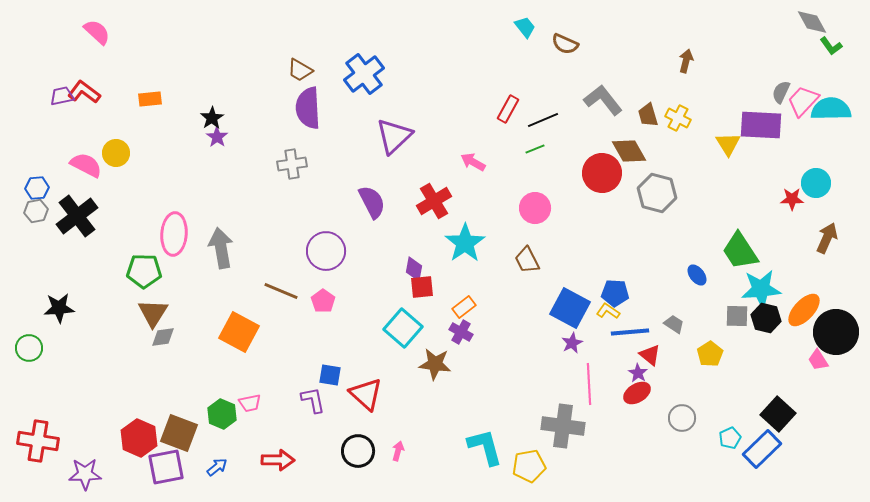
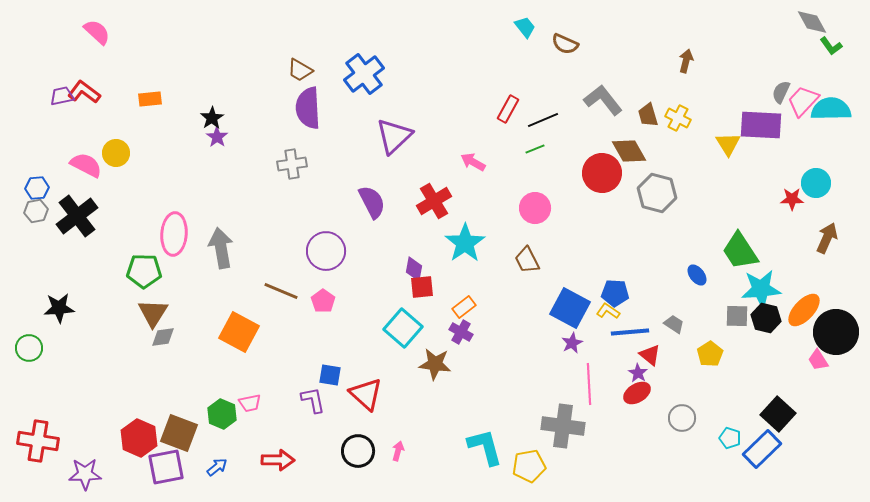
cyan pentagon at (730, 438): rotated 30 degrees counterclockwise
